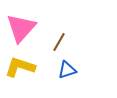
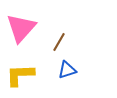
yellow L-shape: moved 8 px down; rotated 20 degrees counterclockwise
